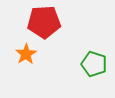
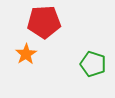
green pentagon: moved 1 px left
